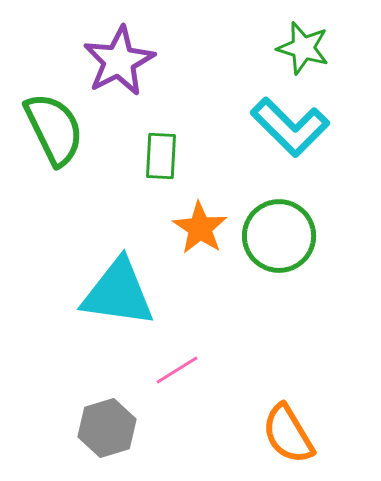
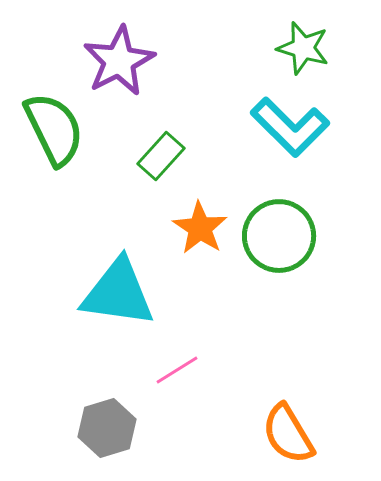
green rectangle: rotated 39 degrees clockwise
